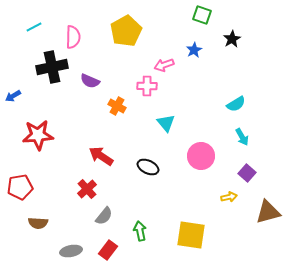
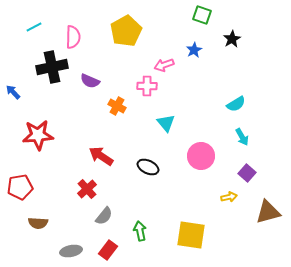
blue arrow: moved 4 px up; rotated 77 degrees clockwise
